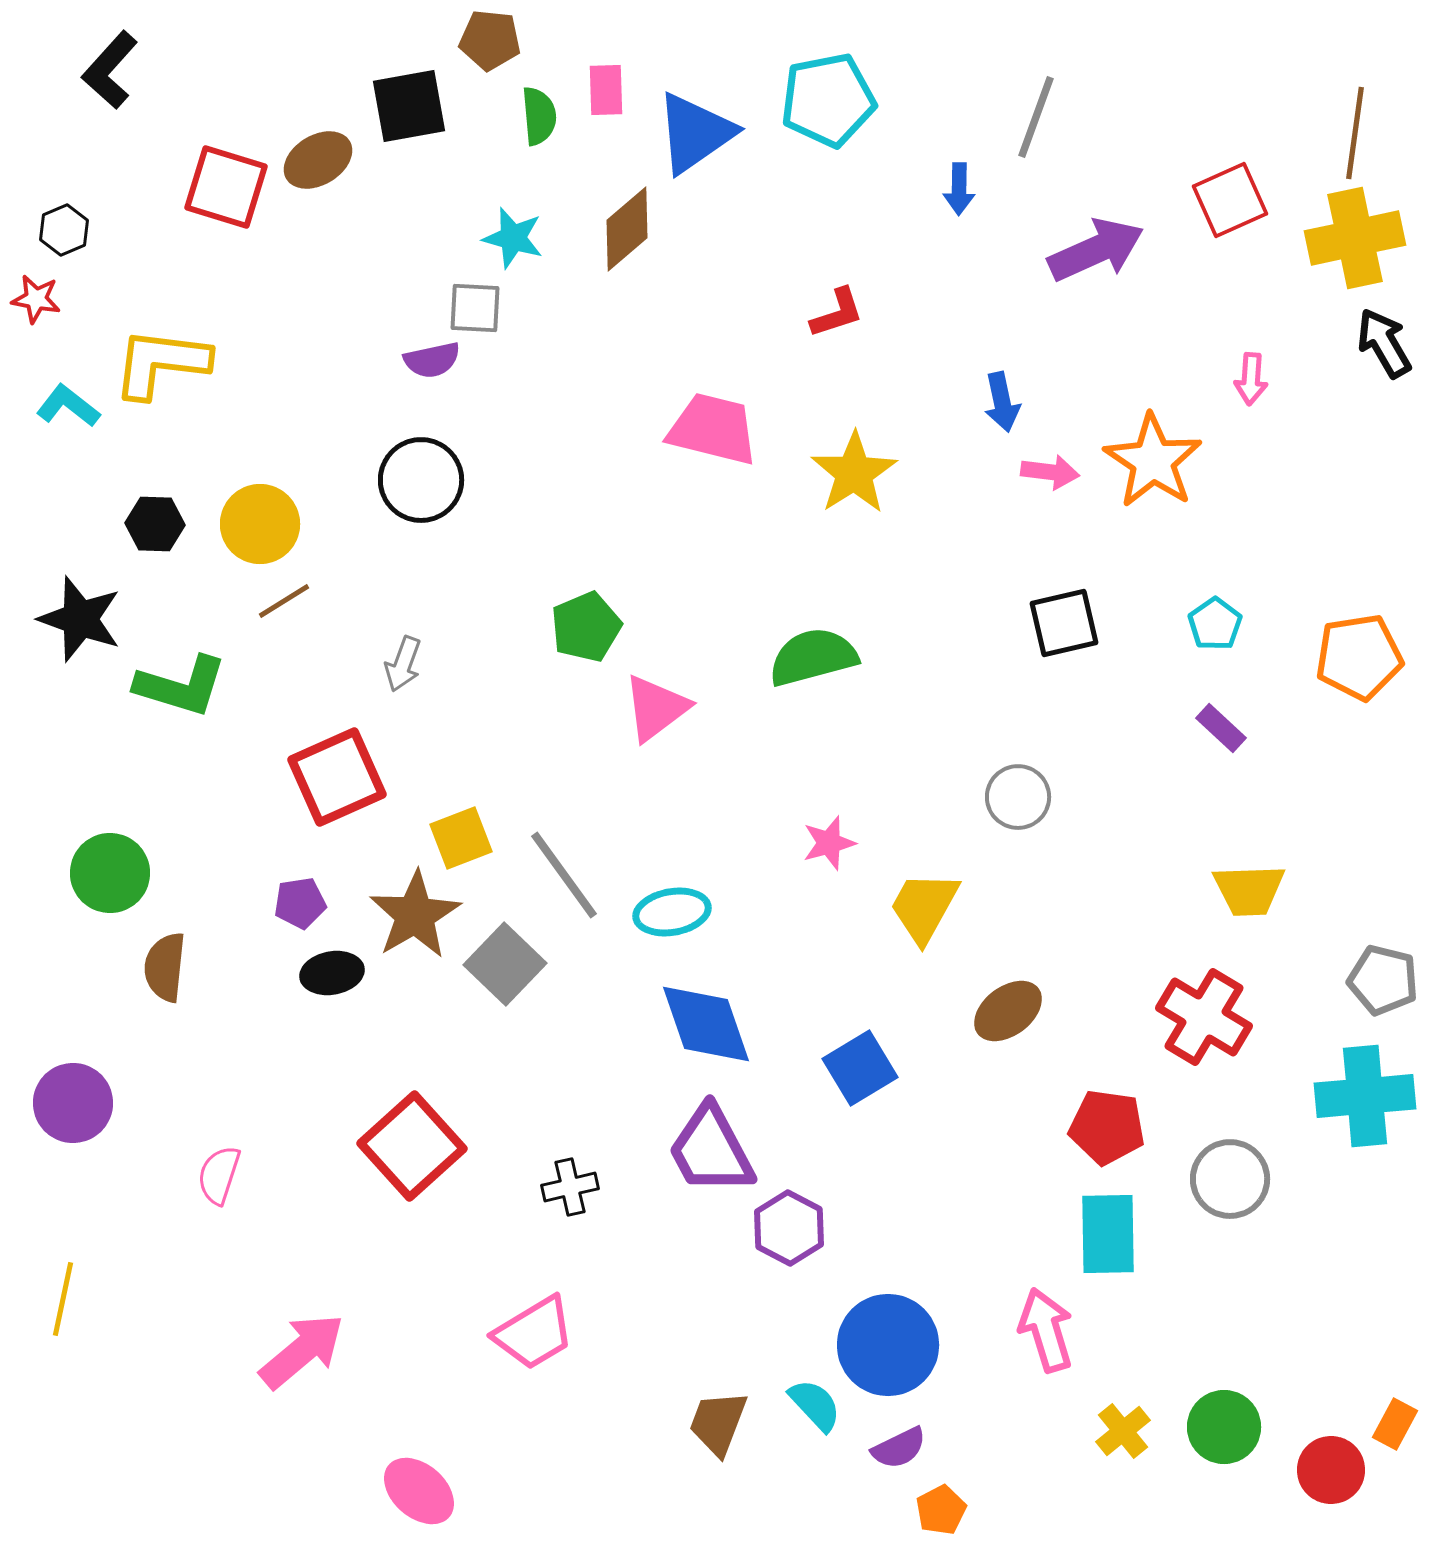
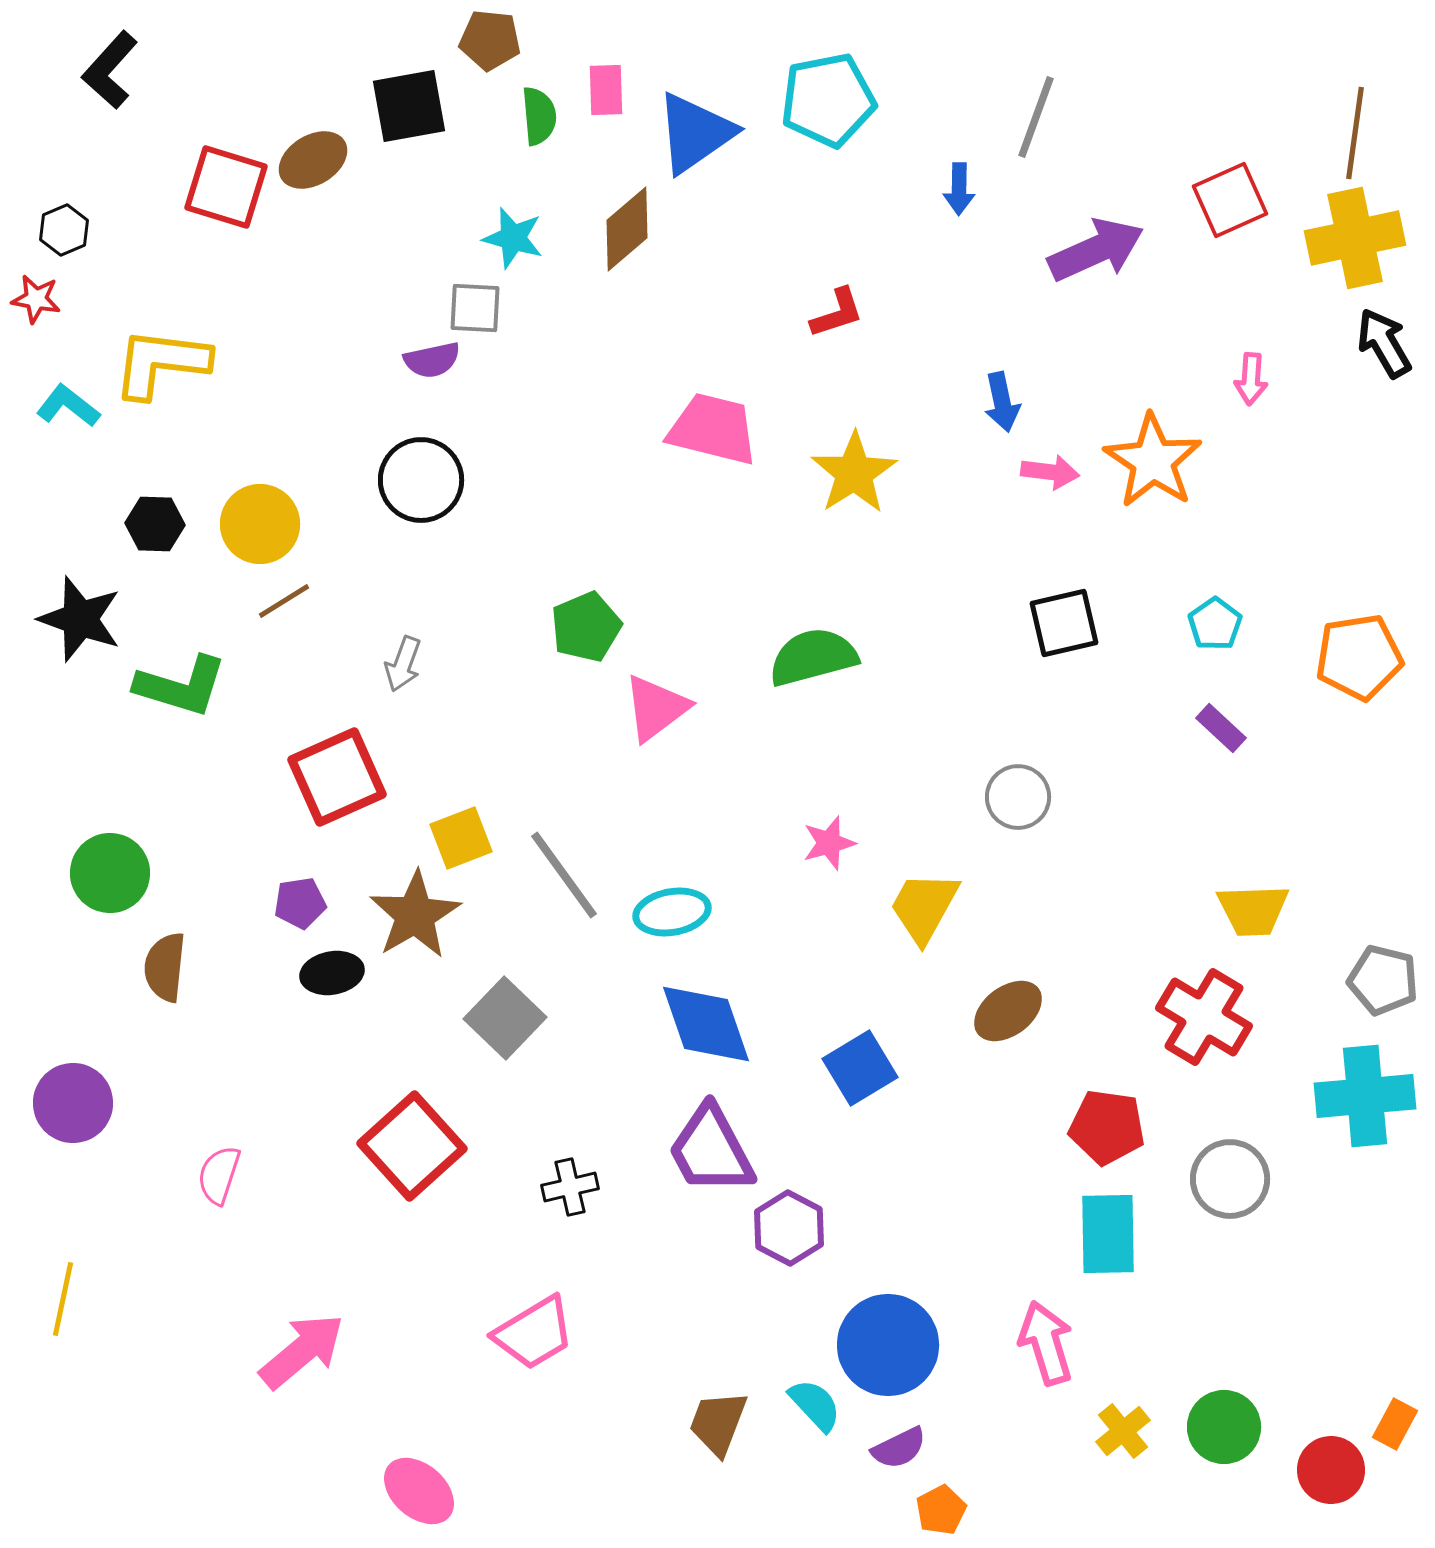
brown ellipse at (318, 160): moved 5 px left
yellow trapezoid at (1249, 890): moved 4 px right, 20 px down
gray square at (505, 964): moved 54 px down
pink arrow at (1046, 1330): moved 13 px down
